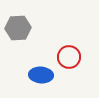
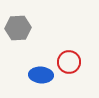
red circle: moved 5 px down
